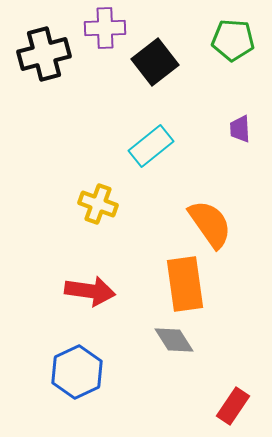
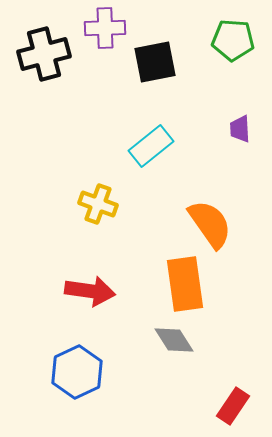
black square: rotated 27 degrees clockwise
